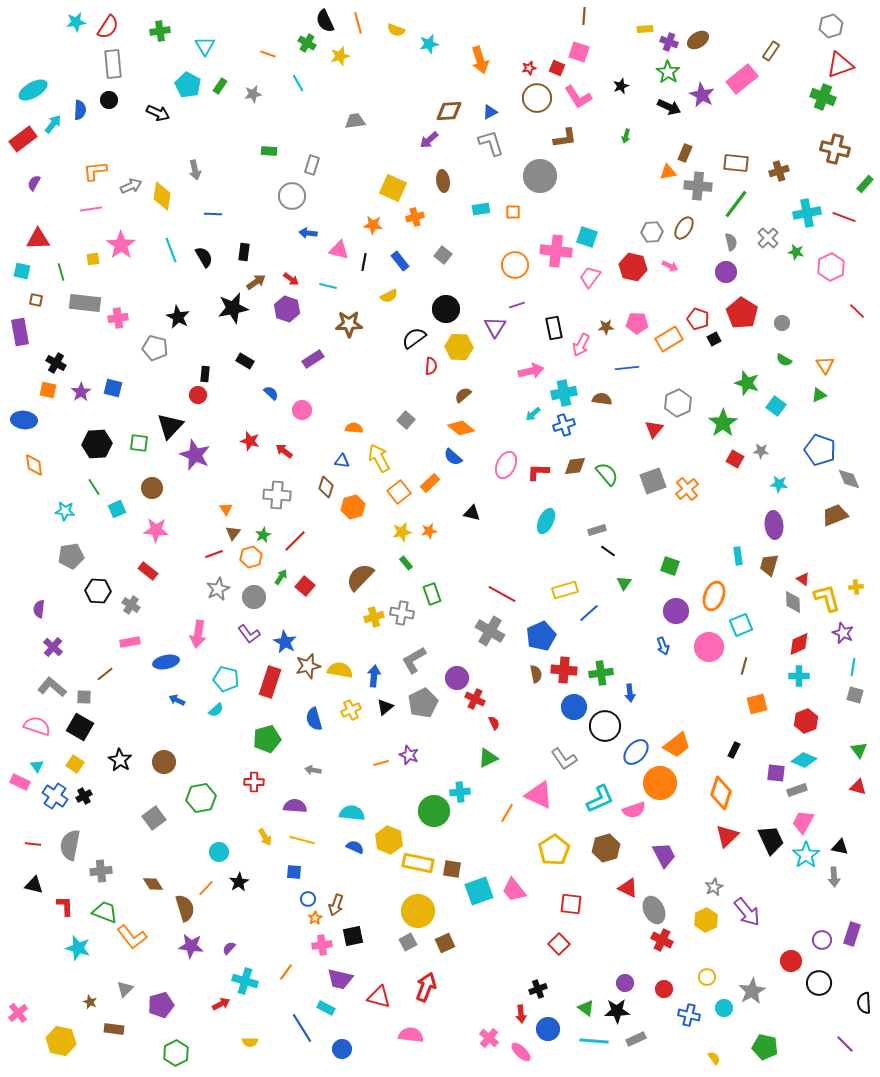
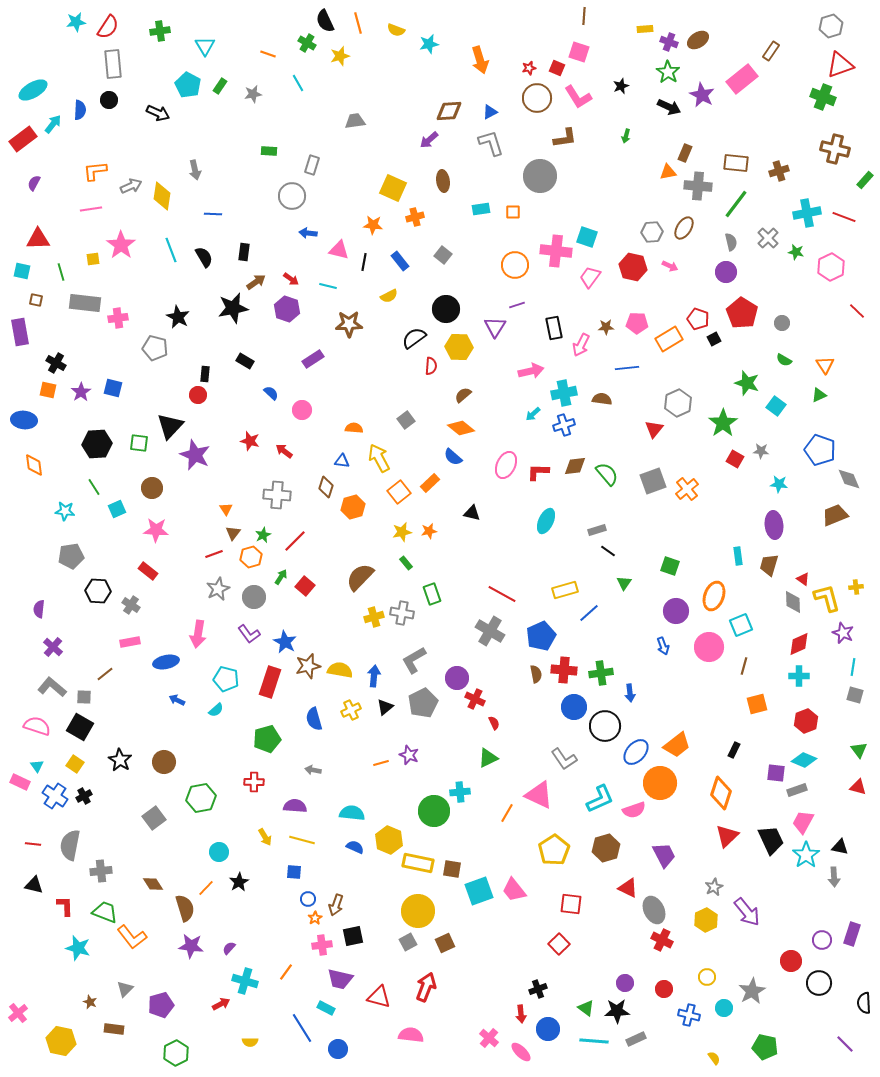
green rectangle at (865, 184): moved 4 px up
gray square at (406, 420): rotated 12 degrees clockwise
blue circle at (342, 1049): moved 4 px left
